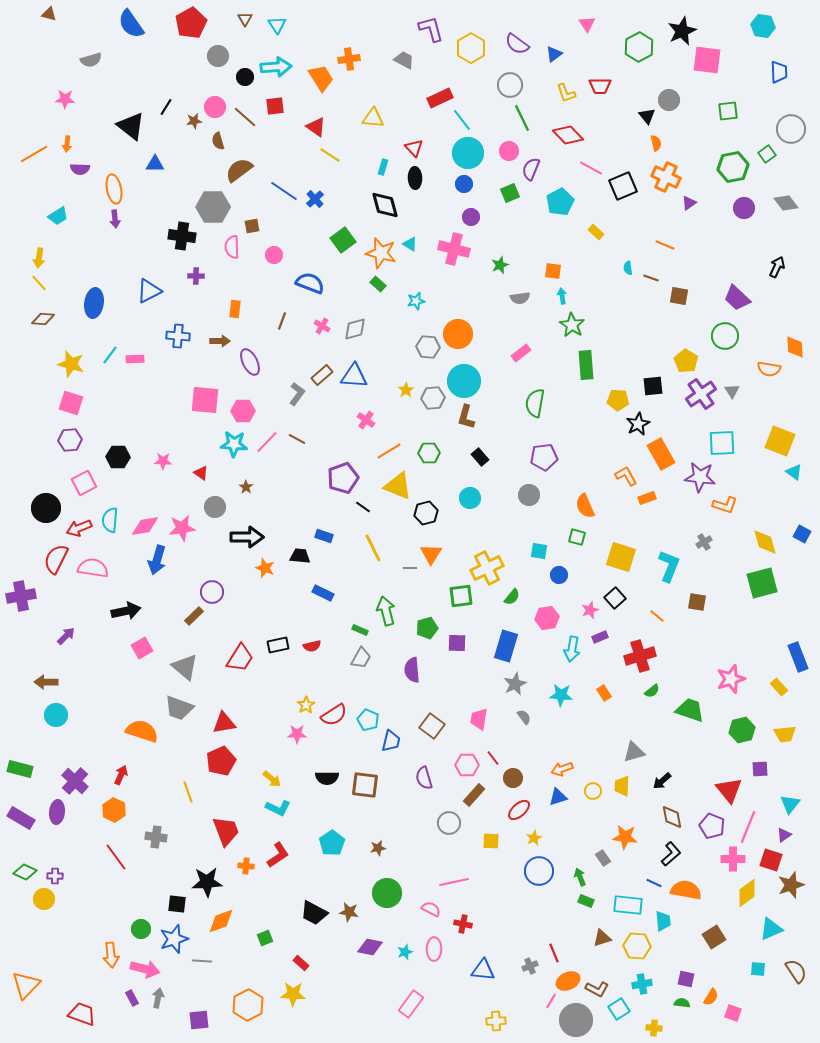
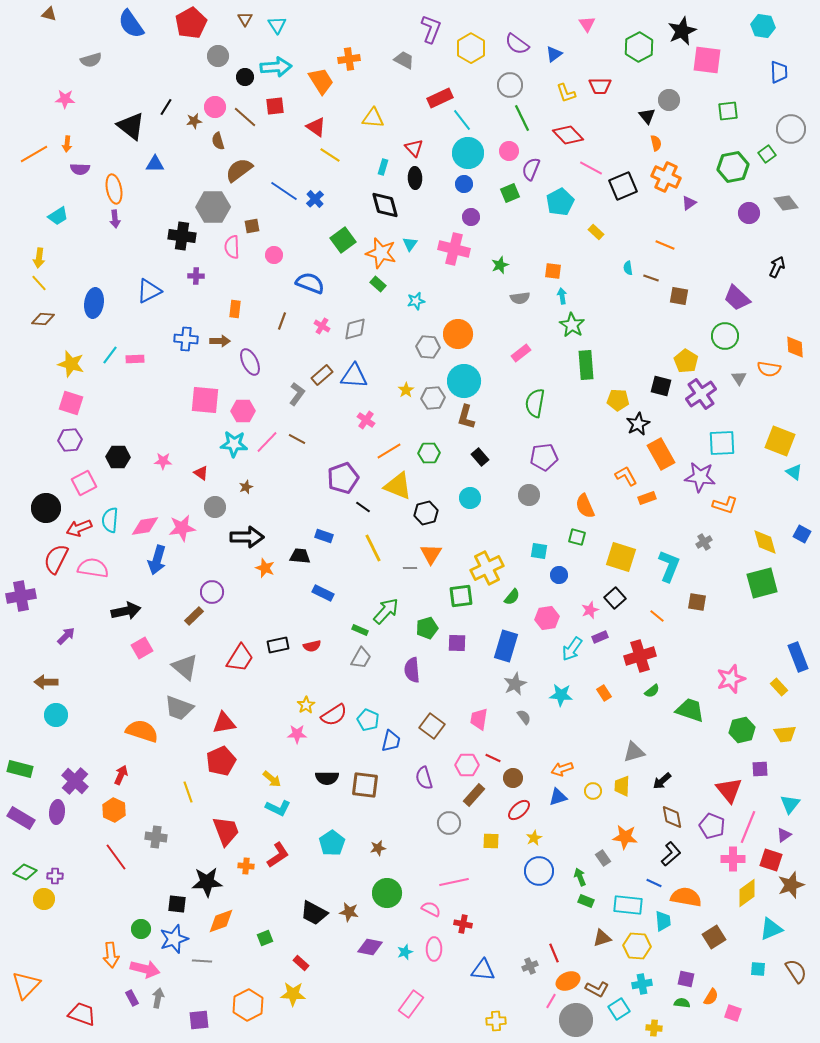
purple L-shape at (431, 29): rotated 36 degrees clockwise
orange trapezoid at (321, 78): moved 3 px down
purple circle at (744, 208): moved 5 px right, 5 px down
cyan triangle at (410, 244): rotated 35 degrees clockwise
blue cross at (178, 336): moved 8 px right, 3 px down
black square at (653, 386): moved 8 px right; rotated 20 degrees clockwise
gray triangle at (732, 391): moved 7 px right, 13 px up
brown star at (246, 487): rotated 16 degrees clockwise
green arrow at (386, 611): rotated 56 degrees clockwise
cyan arrow at (572, 649): rotated 25 degrees clockwise
red line at (493, 758): rotated 28 degrees counterclockwise
orange semicircle at (686, 890): moved 7 px down
